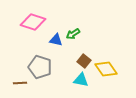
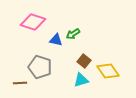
yellow diamond: moved 2 px right, 2 px down
cyan triangle: rotated 28 degrees counterclockwise
